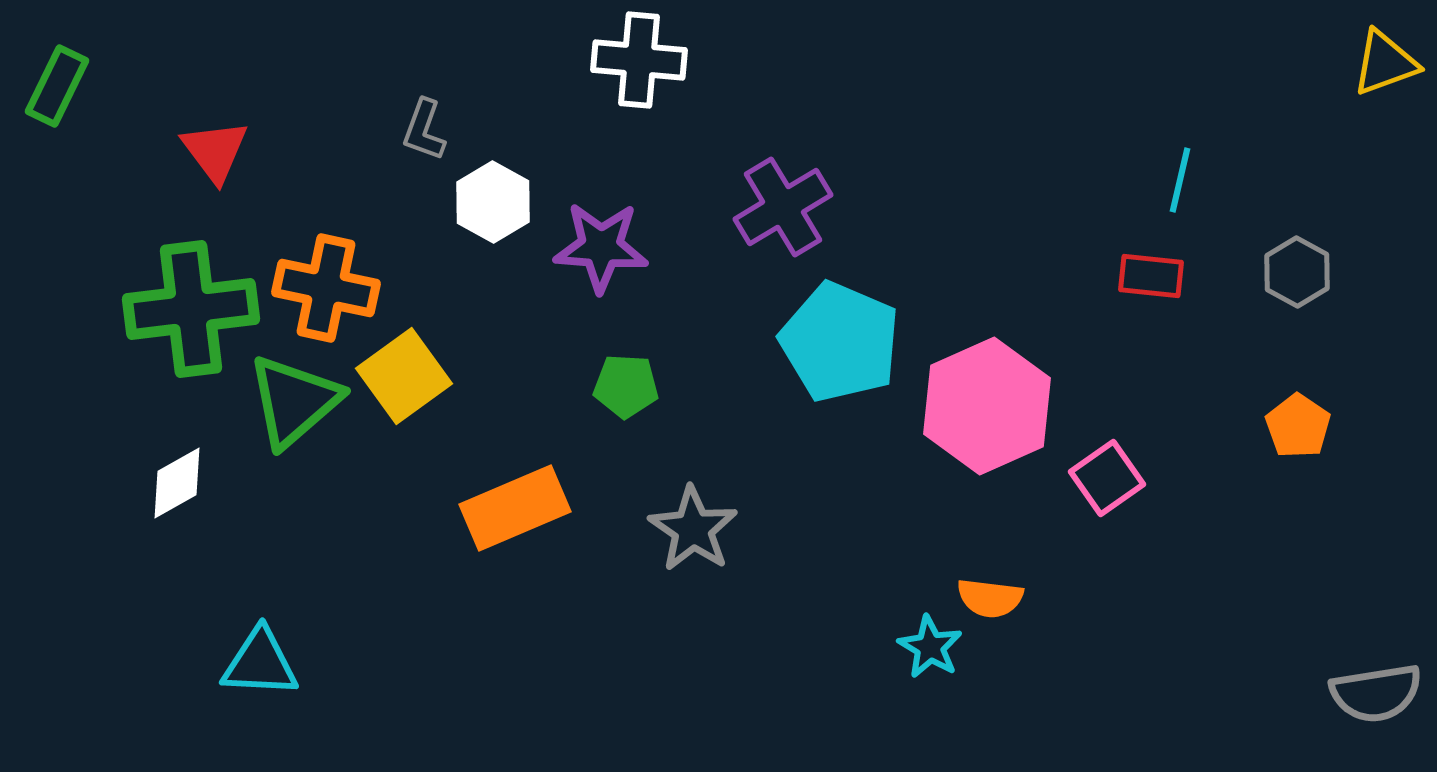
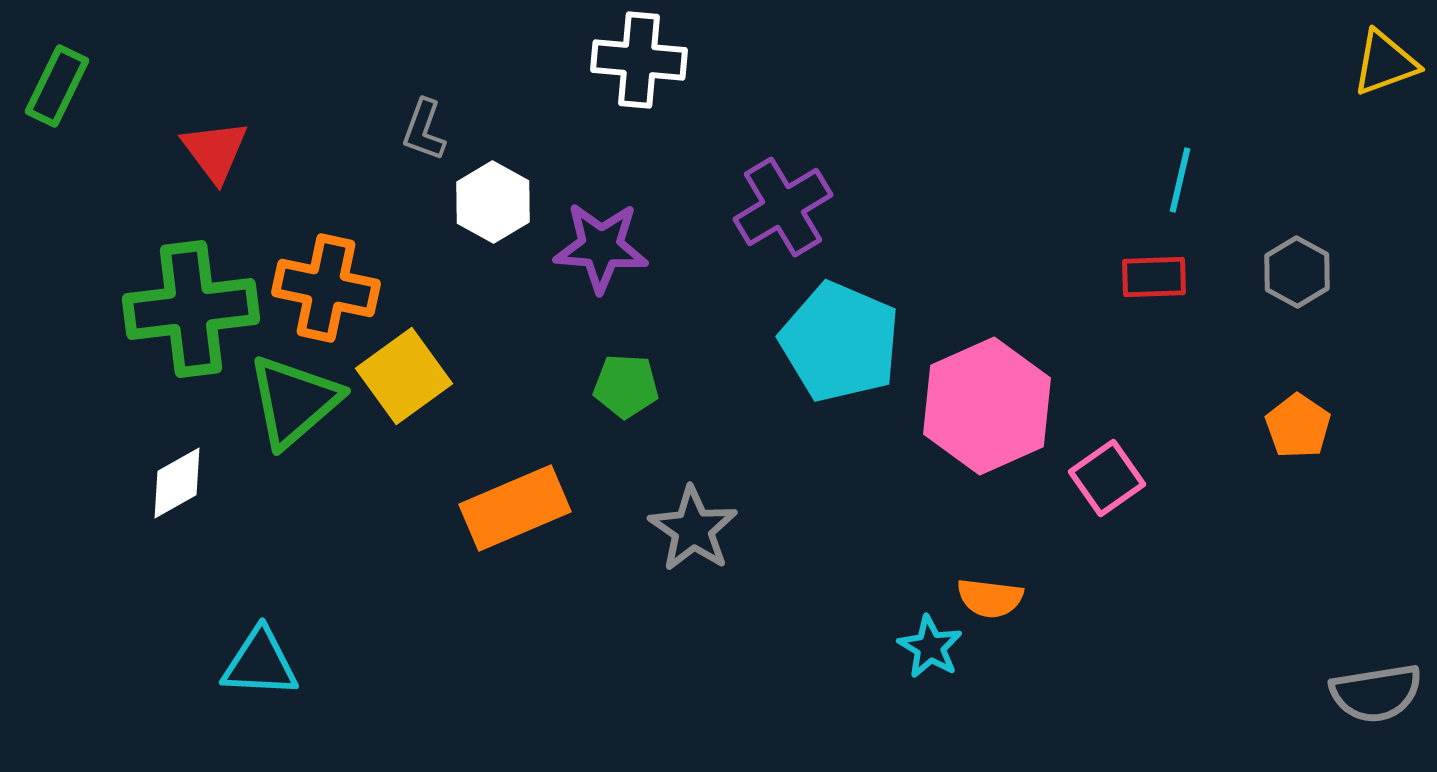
red rectangle: moved 3 px right, 1 px down; rotated 8 degrees counterclockwise
